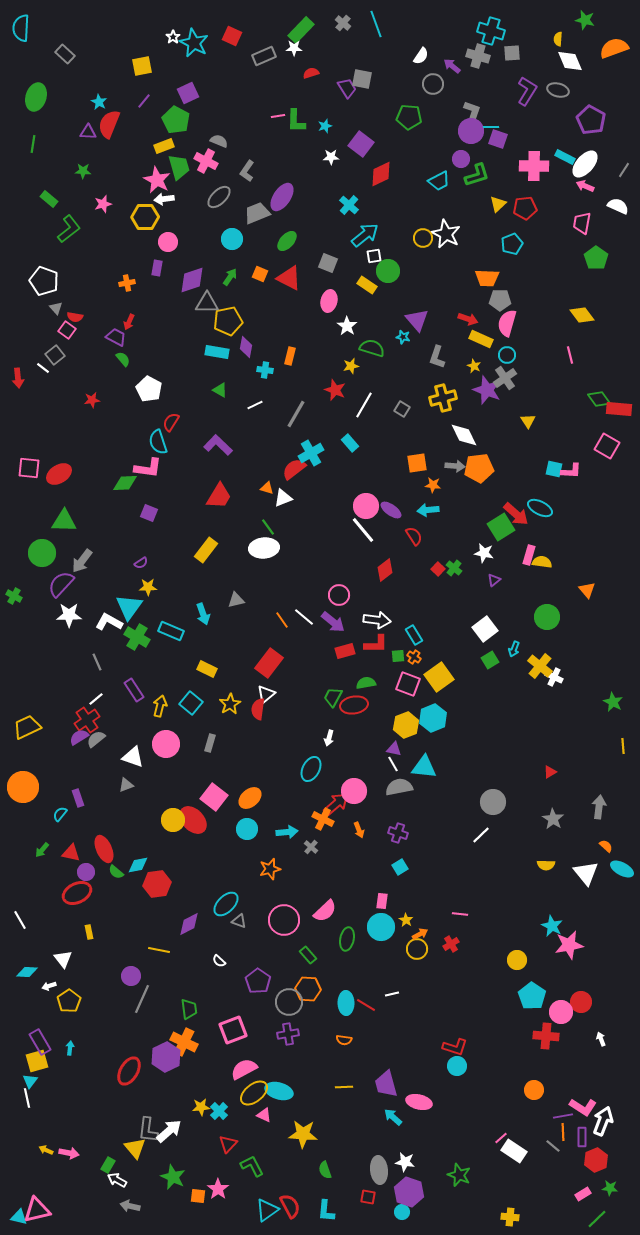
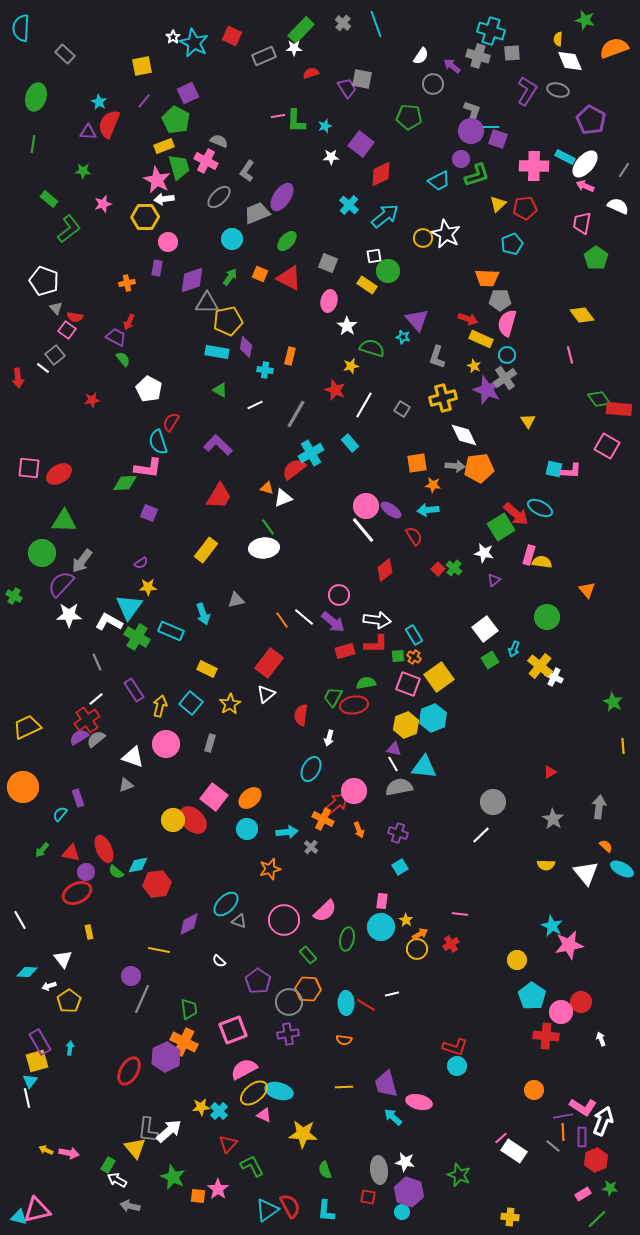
cyan arrow at (365, 235): moved 20 px right, 19 px up
red semicircle at (258, 709): moved 43 px right, 6 px down
